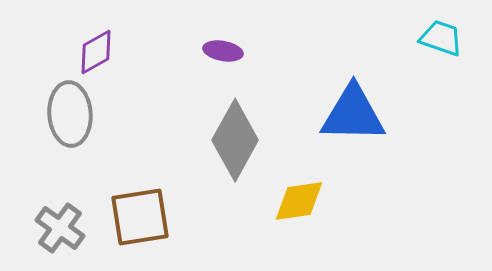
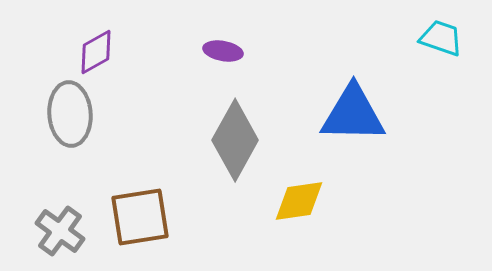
gray cross: moved 3 px down
